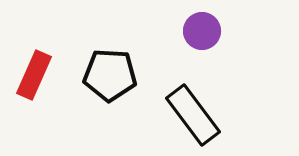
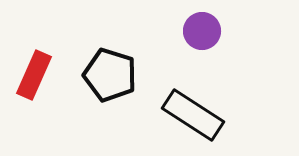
black pentagon: rotated 14 degrees clockwise
black rectangle: rotated 20 degrees counterclockwise
